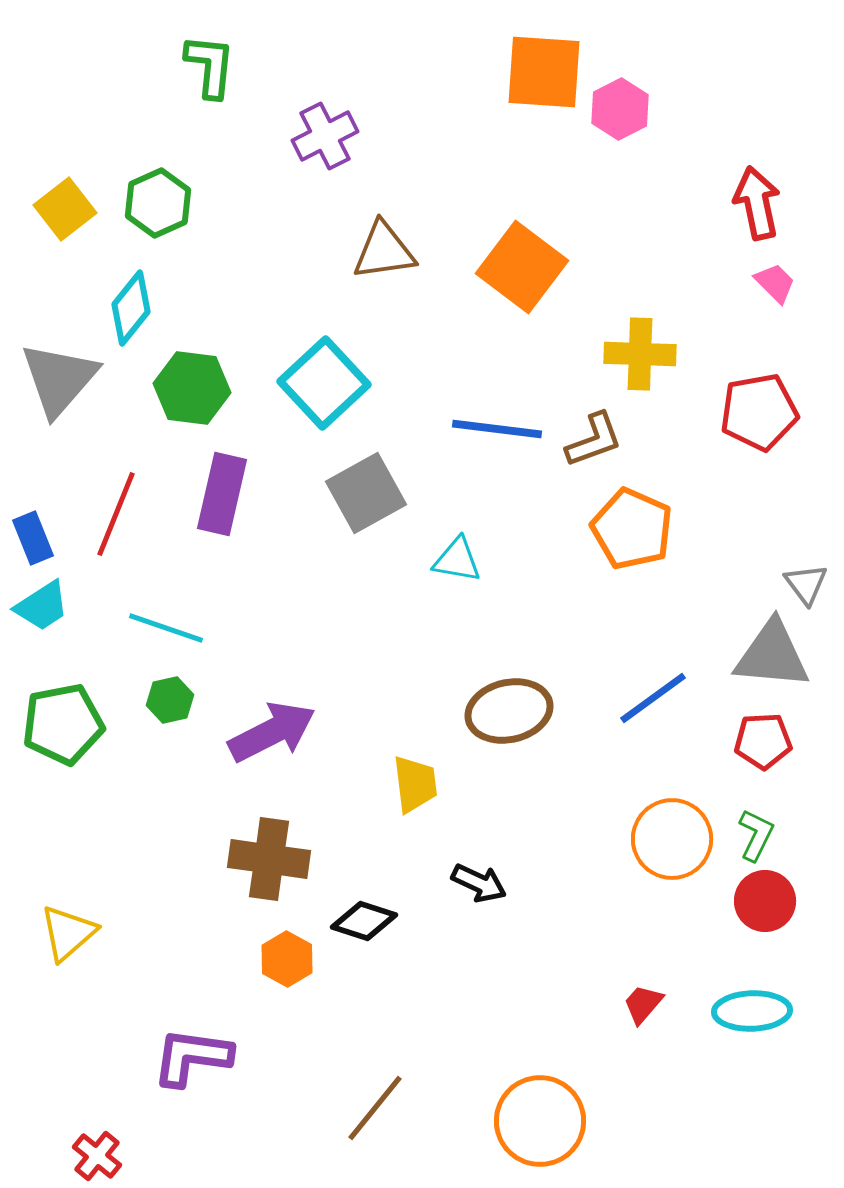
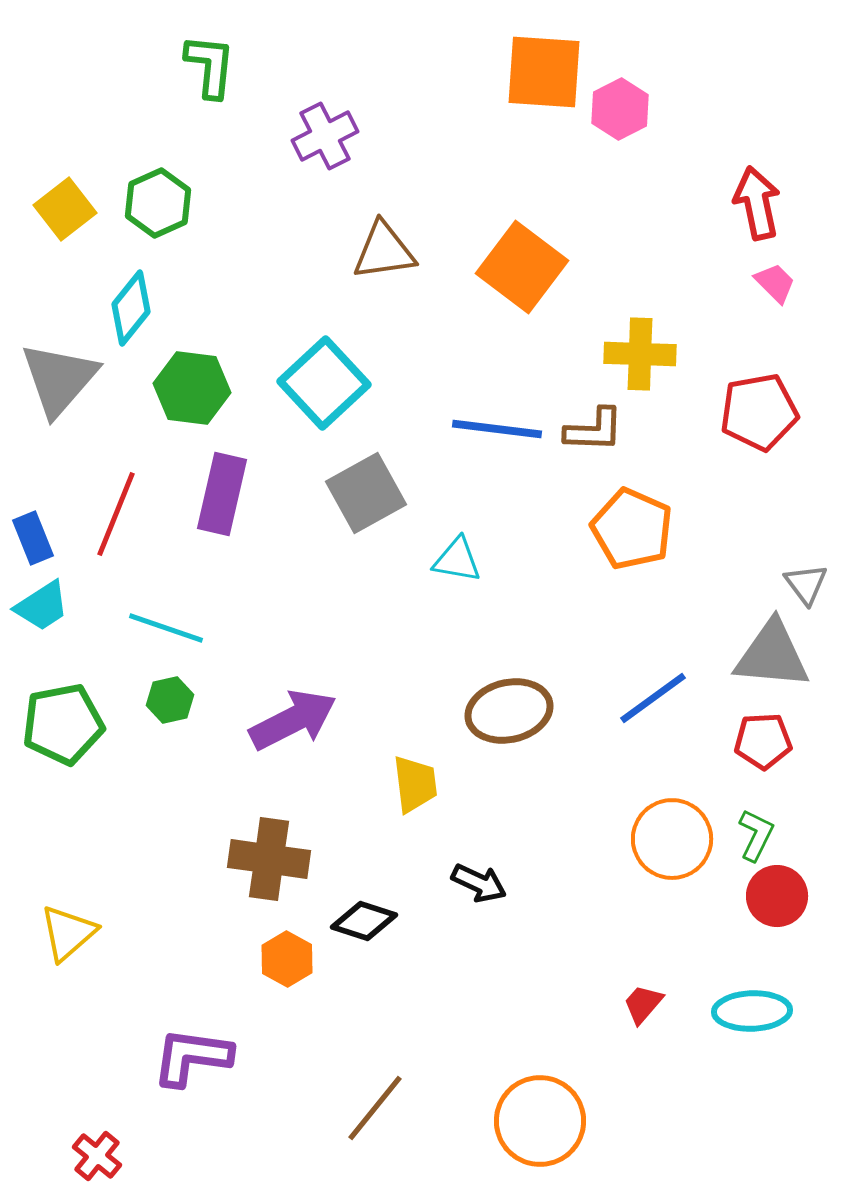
brown L-shape at (594, 440): moved 10 px up; rotated 22 degrees clockwise
purple arrow at (272, 732): moved 21 px right, 12 px up
red circle at (765, 901): moved 12 px right, 5 px up
